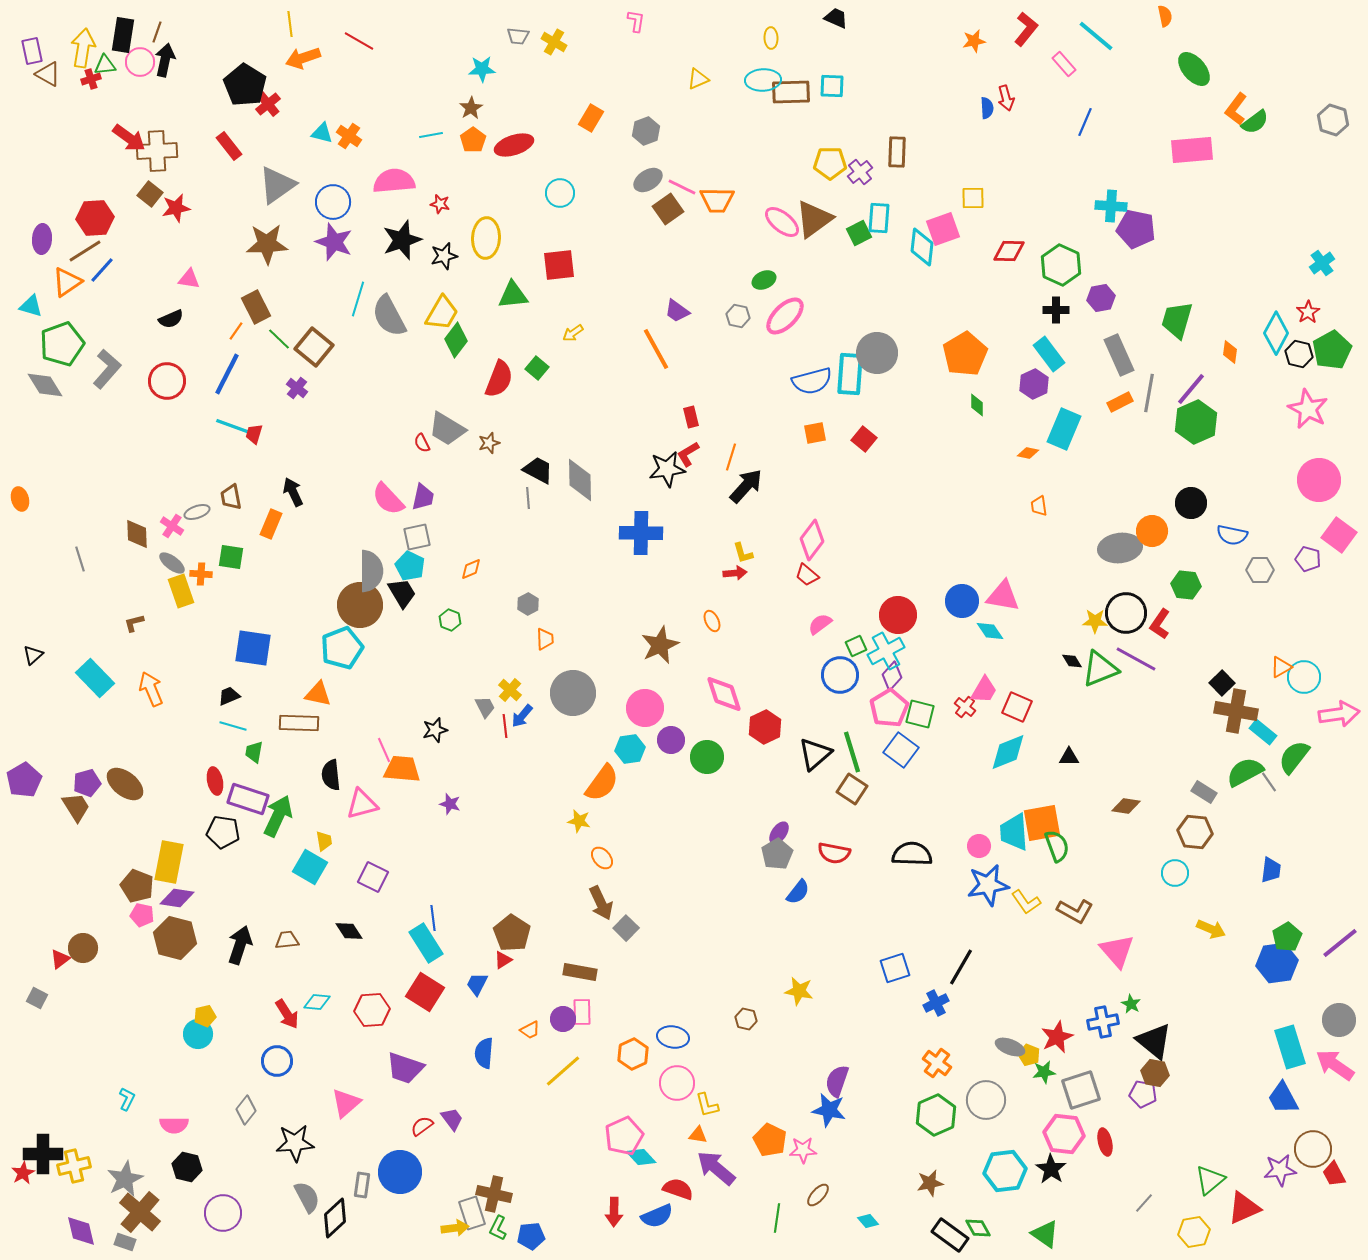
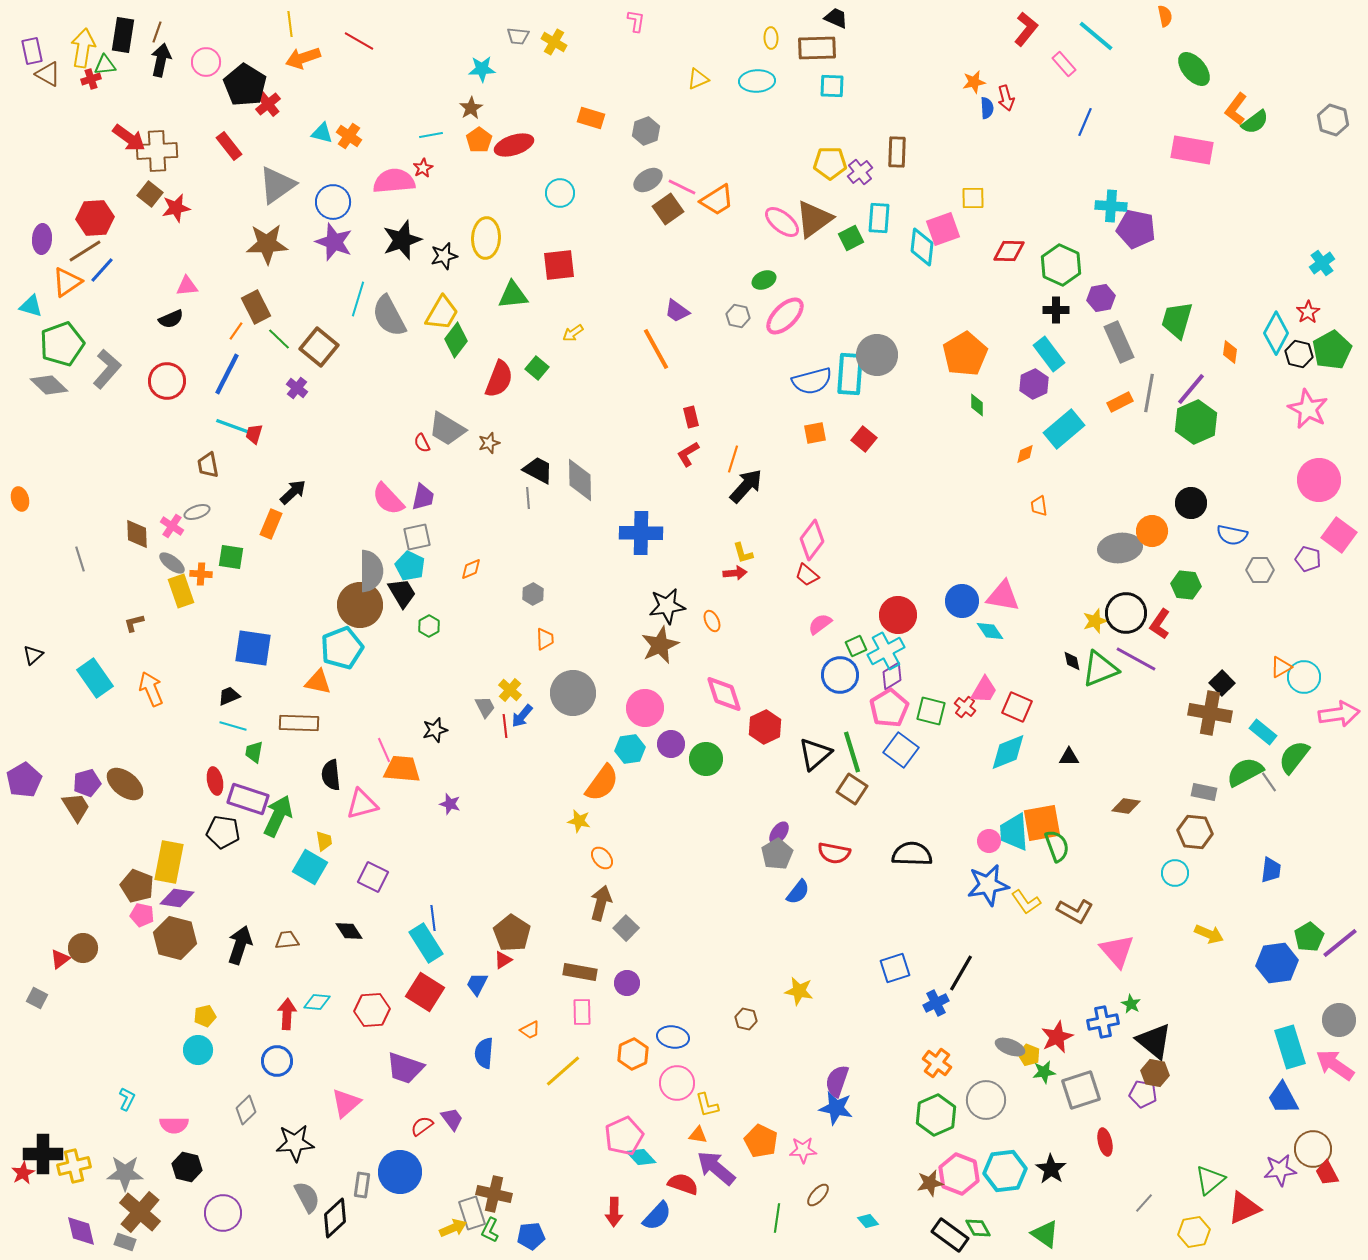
orange star at (974, 41): moved 41 px down
black arrow at (165, 60): moved 4 px left
pink circle at (140, 62): moved 66 px right
cyan ellipse at (763, 80): moved 6 px left, 1 px down
brown rectangle at (791, 92): moved 26 px right, 44 px up
orange rectangle at (591, 118): rotated 76 degrees clockwise
orange pentagon at (473, 140): moved 6 px right
pink rectangle at (1192, 150): rotated 15 degrees clockwise
orange trapezoid at (717, 200): rotated 33 degrees counterclockwise
red star at (440, 204): moved 17 px left, 36 px up; rotated 30 degrees clockwise
green square at (859, 233): moved 8 px left, 5 px down
pink triangle at (189, 279): moved 2 px left, 7 px down; rotated 15 degrees counterclockwise
brown square at (314, 347): moved 5 px right
gray circle at (877, 353): moved 2 px down
gray rectangle at (1119, 355): moved 13 px up
gray diamond at (45, 385): moved 4 px right; rotated 15 degrees counterclockwise
cyan rectangle at (1064, 429): rotated 27 degrees clockwise
orange diamond at (1028, 453): moved 3 px left, 1 px down; rotated 35 degrees counterclockwise
orange line at (731, 457): moved 2 px right, 2 px down
black star at (667, 469): moved 137 px down
black arrow at (293, 492): rotated 72 degrees clockwise
brown trapezoid at (231, 497): moved 23 px left, 32 px up
gray hexagon at (528, 604): moved 5 px right, 10 px up
green hexagon at (450, 620): moved 21 px left, 6 px down; rotated 10 degrees clockwise
yellow star at (1095, 621): rotated 20 degrees counterclockwise
black diamond at (1072, 661): rotated 20 degrees clockwise
purple diamond at (892, 676): rotated 16 degrees clockwise
cyan rectangle at (95, 678): rotated 9 degrees clockwise
orange triangle at (318, 694): moved 12 px up
brown cross at (1236, 711): moved 26 px left, 2 px down
green square at (920, 714): moved 11 px right, 3 px up
purple circle at (671, 740): moved 4 px down
green circle at (707, 757): moved 1 px left, 2 px down
gray rectangle at (1204, 792): rotated 20 degrees counterclockwise
pink circle at (979, 846): moved 10 px right, 5 px up
brown arrow at (601, 903): rotated 140 degrees counterclockwise
yellow arrow at (1211, 929): moved 2 px left, 5 px down
green pentagon at (1287, 937): moved 22 px right
black line at (961, 967): moved 6 px down
red arrow at (287, 1014): rotated 144 degrees counterclockwise
purple circle at (563, 1019): moved 64 px right, 36 px up
cyan circle at (198, 1034): moved 16 px down
gray diamond at (246, 1110): rotated 8 degrees clockwise
blue star at (829, 1110): moved 7 px right, 2 px up
pink hexagon at (1064, 1134): moved 105 px left, 40 px down; rotated 15 degrees clockwise
orange pentagon at (770, 1140): moved 9 px left, 1 px down
red trapezoid at (1334, 1174): moved 7 px left, 1 px up
gray star at (125, 1179): moved 6 px up; rotated 27 degrees clockwise
red semicircle at (678, 1189): moved 5 px right, 5 px up
blue semicircle at (657, 1216): rotated 24 degrees counterclockwise
yellow arrow at (455, 1228): moved 2 px left; rotated 16 degrees counterclockwise
green L-shape at (498, 1228): moved 8 px left, 2 px down
